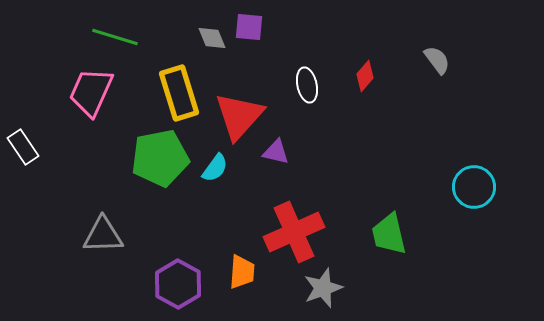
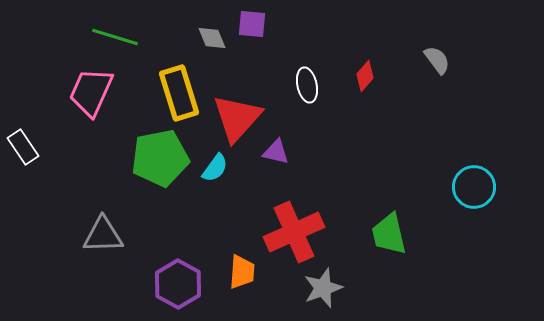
purple square: moved 3 px right, 3 px up
red triangle: moved 2 px left, 2 px down
